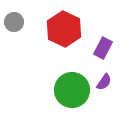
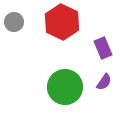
red hexagon: moved 2 px left, 7 px up
purple rectangle: rotated 50 degrees counterclockwise
green circle: moved 7 px left, 3 px up
